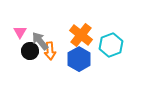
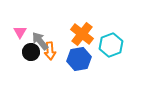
orange cross: moved 1 px right, 1 px up
black circle: moved 1 px right, 1 px down
blue hexagon: rotated 20 degrees clockwise
